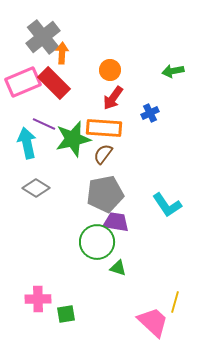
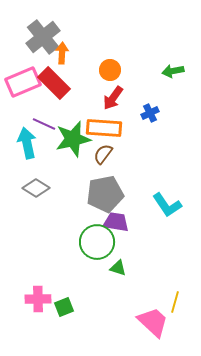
green square: moved 2 px left, 7 px up; rotated 12 degrees counterclockwise
